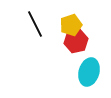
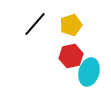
black line: rotated 68 degrees clockwise
red hexagon: moved 5 px left, 15 px down
